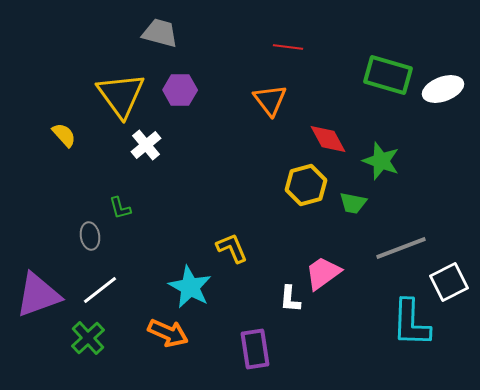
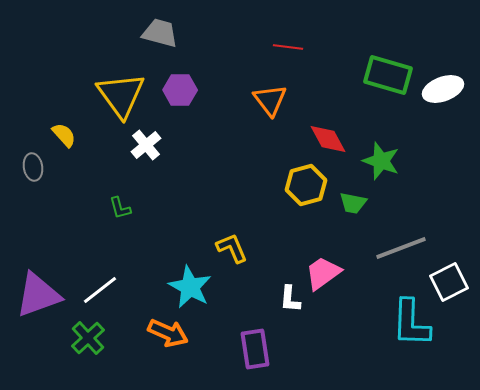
gray ellipse: moved 57 px left, 69 px up
